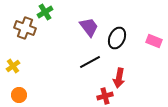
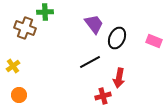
green cross: rotated 28 degrees clockwise
purple trapezoid: moved 5 px right, 3 px up
red cross: moved 2 px left
